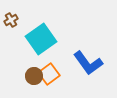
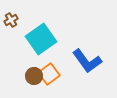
blue L-shape: moved 1 px left, 2 px up
